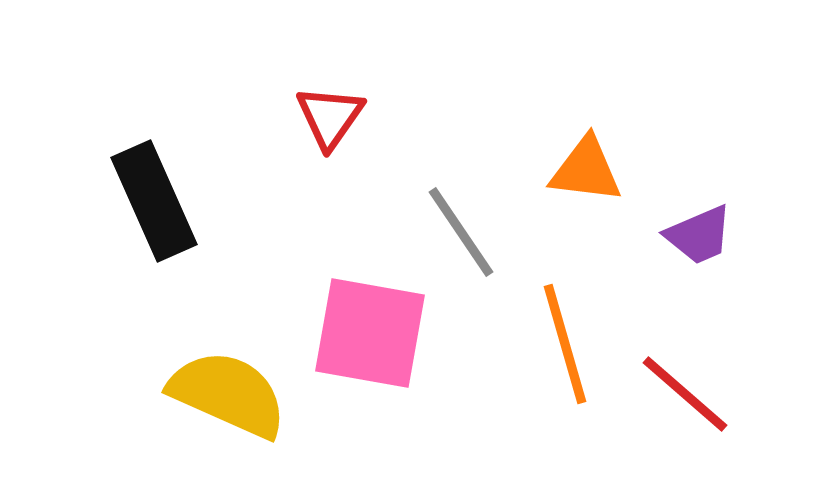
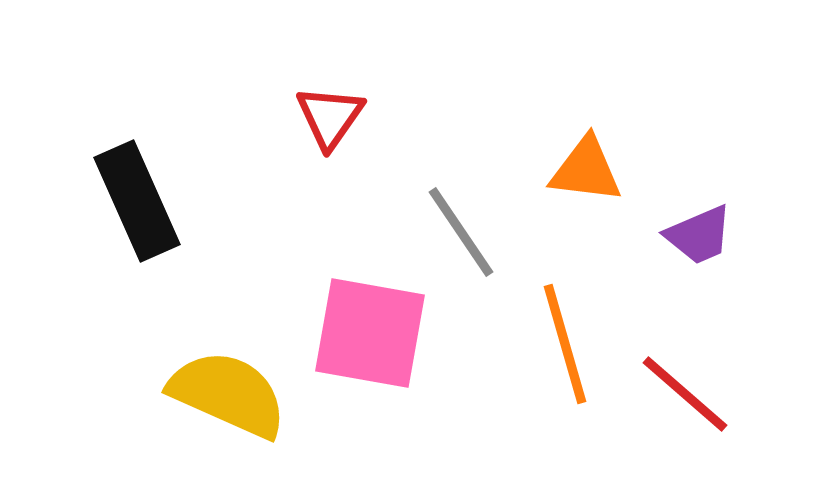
black rectangle: moved 17 px left
